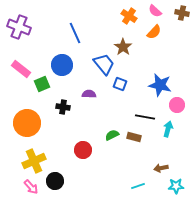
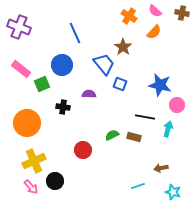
cyan star: moved 3 px left, 6 px down; rotated 21 degrees clockwise
